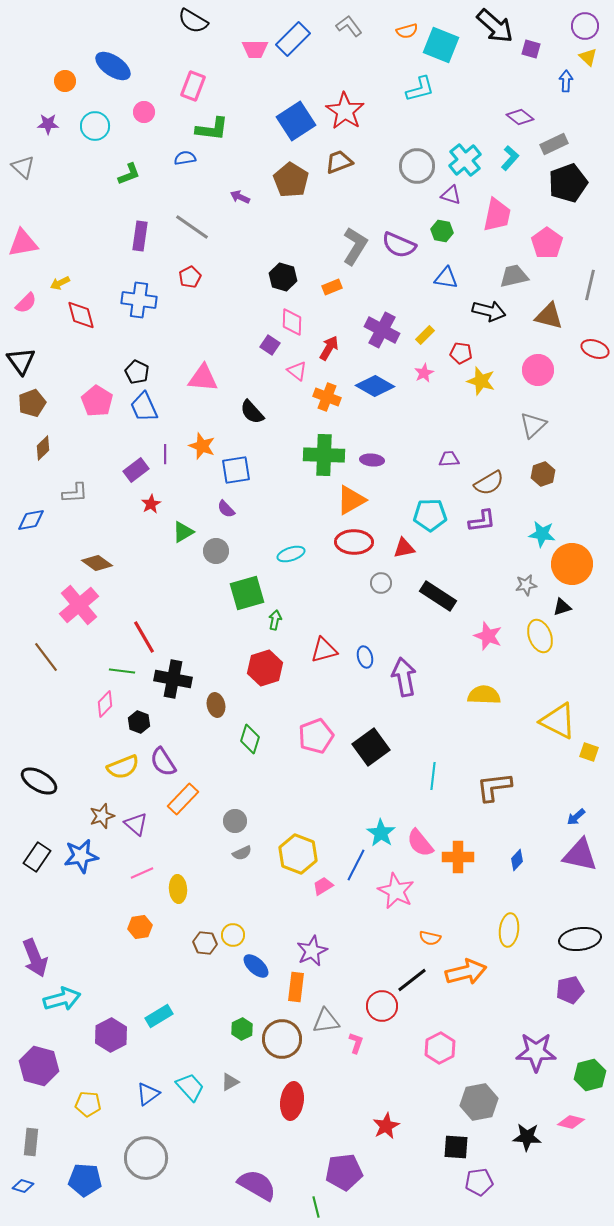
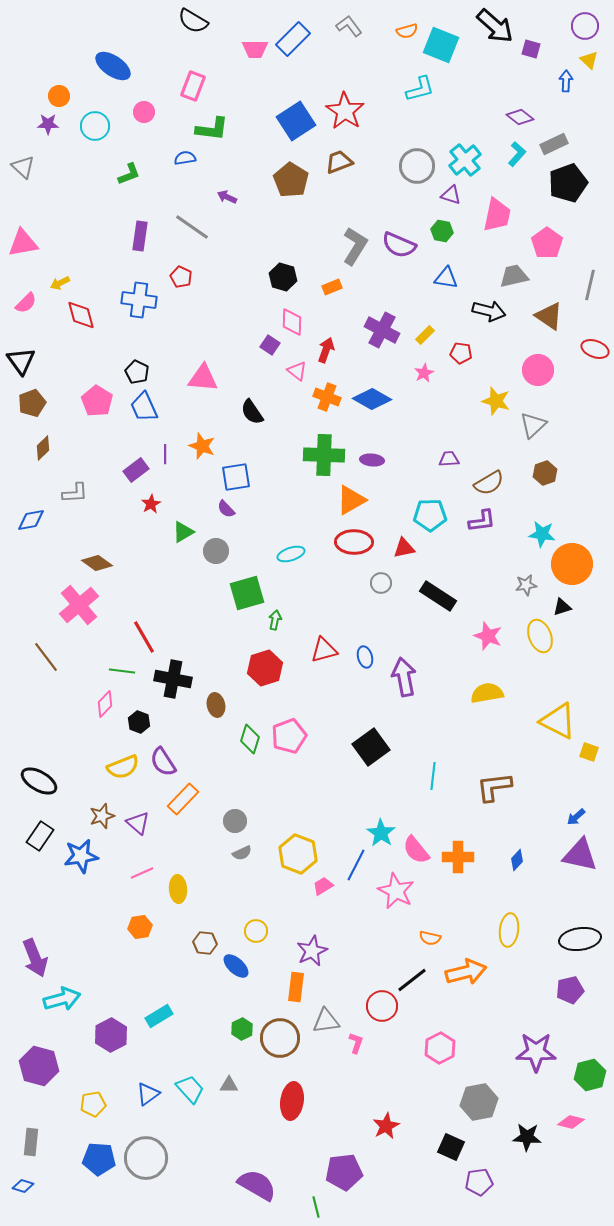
yellow triangle at (588, 57): moved 1 px right, 3 px down
orange circle at (65, 81): moved 6 px left, 15 px down
cyan L-shape at (510, 158): moved 7 px right, 4 px up
purple arrow at (240, 197): moved 13 px left
red pentagon at (190, 277): moved 9 px left; rotated 20 degrees counterclockwise
brown triangle at (549, 316): rotated 20 degrees clockwise
red arrow at (329, 348): moved 3 px left, 2 px down; rotated 10 degrees counterclockwise
yellow star at (481, 381): moved 15 px right, 20 px down
blue diamond at (375, 386): moved 3 px left, 13 px down
black semicircle at (252, 412): rotated 8 degrees clockwise
blue square at (236, 470): moved 7 px down
brown hexagon at (543, 474): moved 2 px right, 1 px up
yellow semicircle at (484, 695): moved 3 px right, 2 px up; rotated 12 degrees counterclockwise
pink pentagon at (316, 736): moved 27 px left
purple triangle at (136, 824): moved 2 px right, 1 px up
pink semicircle at (420, 843): moved 4 px left, 7 px down
black rectangle at (37, 857): moved 3 px right, 21 px up
yellow circle at (233, 935): moved 23 px right, 4 px up
blue ellipse at (256, 966): moved 20 px left
brown circle at (282, 1039): moved 2 px left, 1 px up
gray triangle at (230, 1082): moved 1 px left, 3 px down; rotated 30 degrees clockwise
cyan trapezoid at (190, 1087): moved 2 px down
yellow pentagon at (88, 1104): moved 5 px right; rotated 15 degrees counterclockwise
black square at (456, 1147): moved 5 px left; rotated 20 degrees clockwise
blue pentagon at (85, 1180): moved 14 px right, 21 px up
